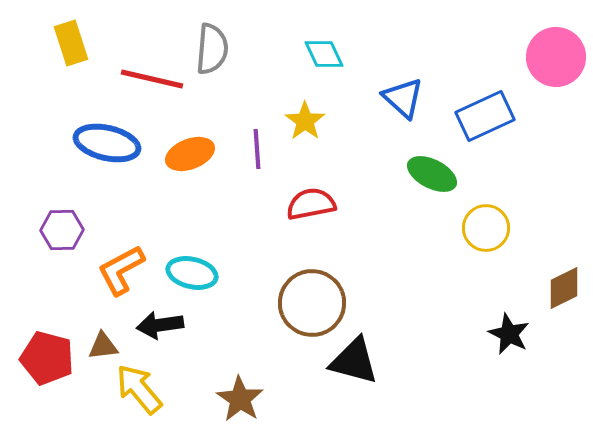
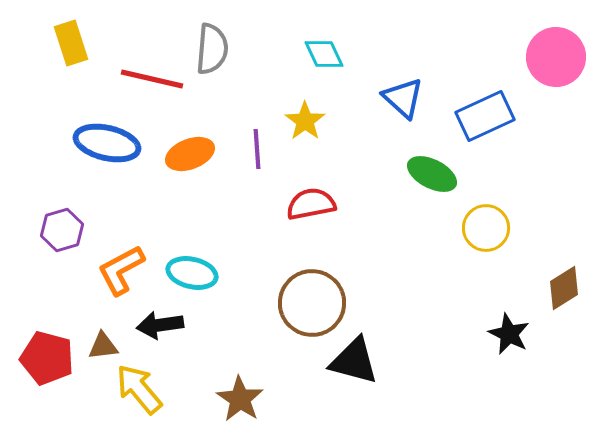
purple hexagon: rotated 15 degrees counterclockwise
brown diamond: rotated 6 degrees counterclockwise
